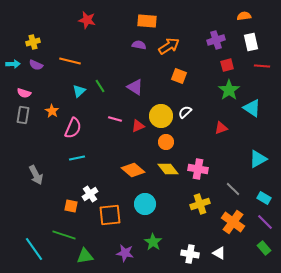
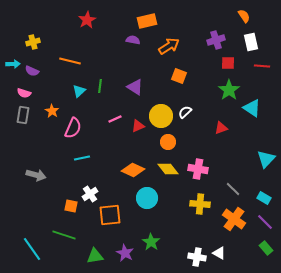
orange semicircle at (244, 16): rotated 64 degrees clockwise
red star at (87, 20): rotated 30 degrees clockwise
orange rectangle at (147, 21): rotated 18 degrees counterclockwise
purple semicircle at (139, 45): moved 6 px left, 5 px up
purple semicircle at (36, 65): moved 4 px left, 6 px down
red square at (227, 65): moved 1 px right, 2 px up; rotated 16 degrees clockwise
green line at (100, 86): rotated 40 degrees clockwise
pink line at (115, 119): rotated 40 degrees counterclockwise
orange circle at (166, 142): moved 2 px right
cyan line at (77, 158): moved 5 px right
cyan triangle at (258, 159): moved 8 px right; rotated 18 degrees counterclockwise
orange diamond at (133, 170): rotated 15 degrees counterclockwise
gray arrow at (36, 175): rotated 48 degrees counterclockwise
cyan circle at (145, 204): moved 2 px right, 6 px up
yellow cross at (200, 204): rotated 24 degrees clockwise
orange cross at (233, 222): moved 1 px right, 3 px up
green star at (153, 242): moved 2 px left
green rectangle at (264, 248): moved 2 px right
cyan line at (34, 249): moved 2 px left
purple star at (125, 253): rotated 18 degrees clockwise
white cross at (190, 254): moved 7 px right, 3 px down
green triangle at (85, 256): moved 10 px right
